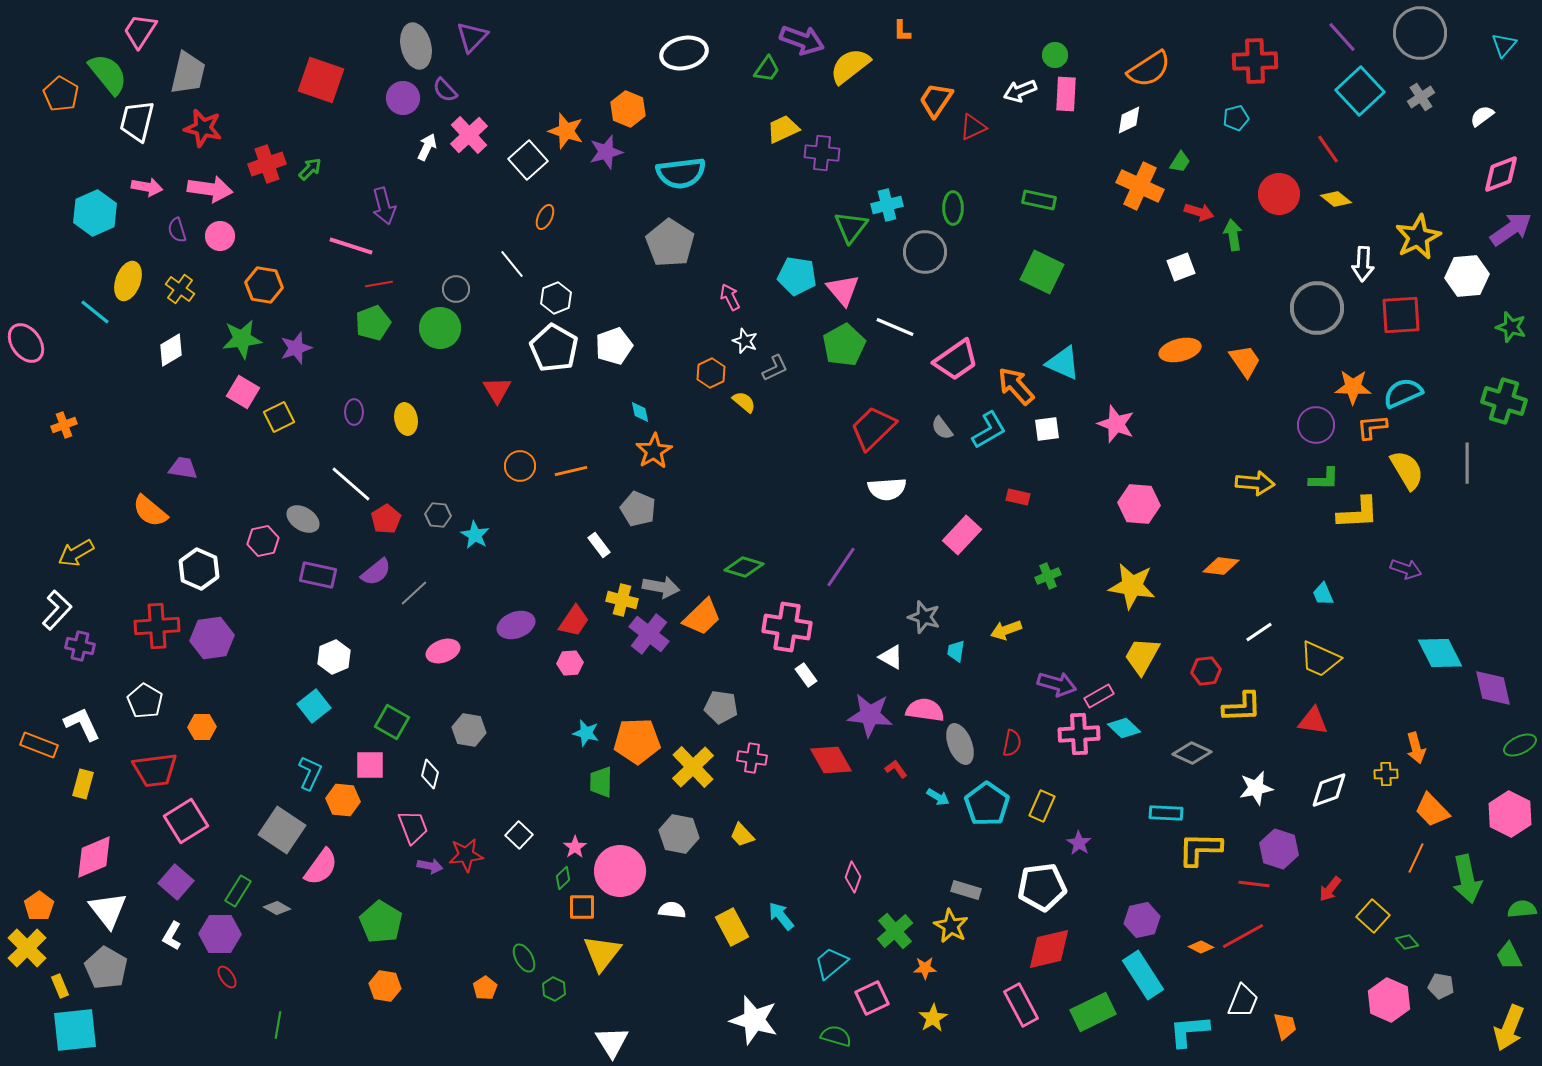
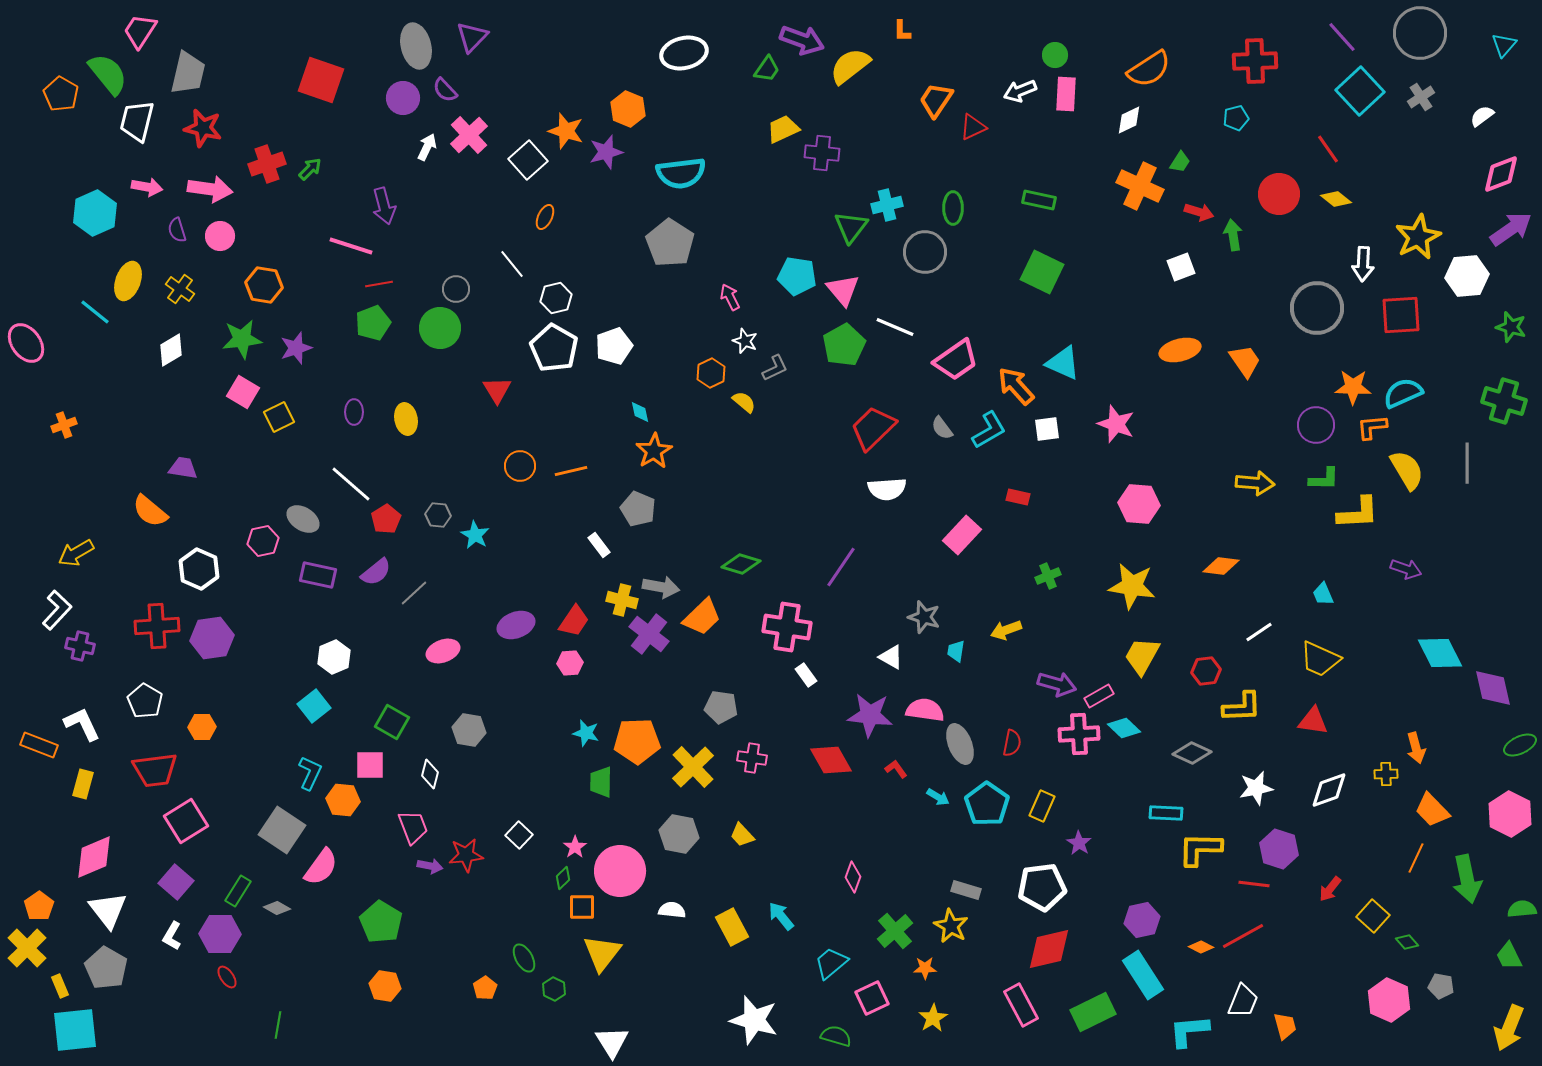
white hexagon at (556, 298): rotated 8 degrees clockwise
green diamond at (744, 567): moved 3 px left, 3 px up
